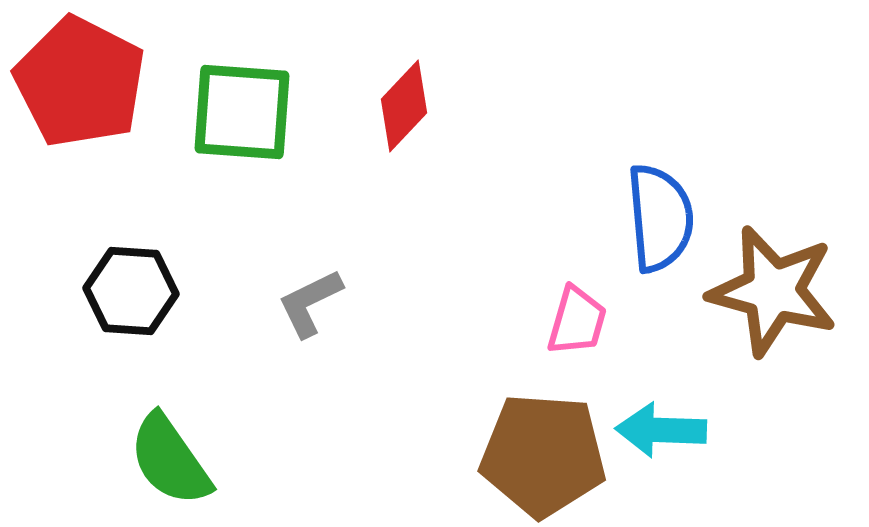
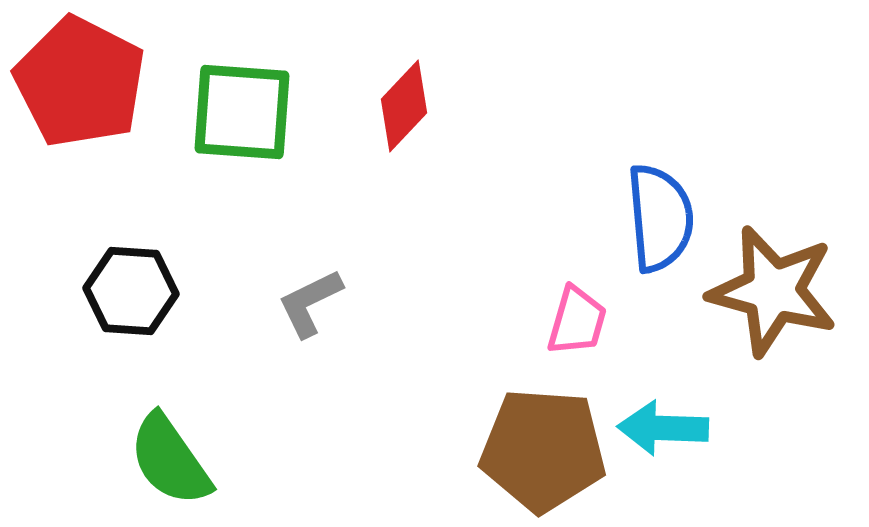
cyan arrow: moved 2 px right, 2 px up
brown pentagon: moved 5 px up
